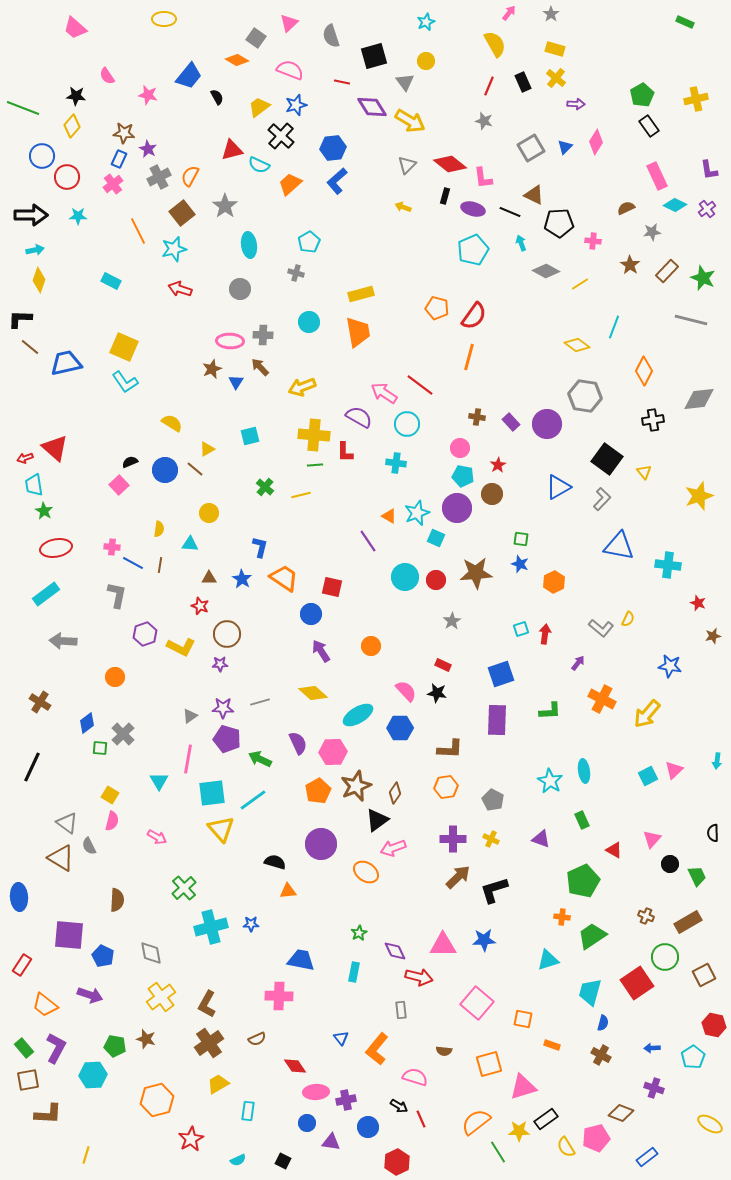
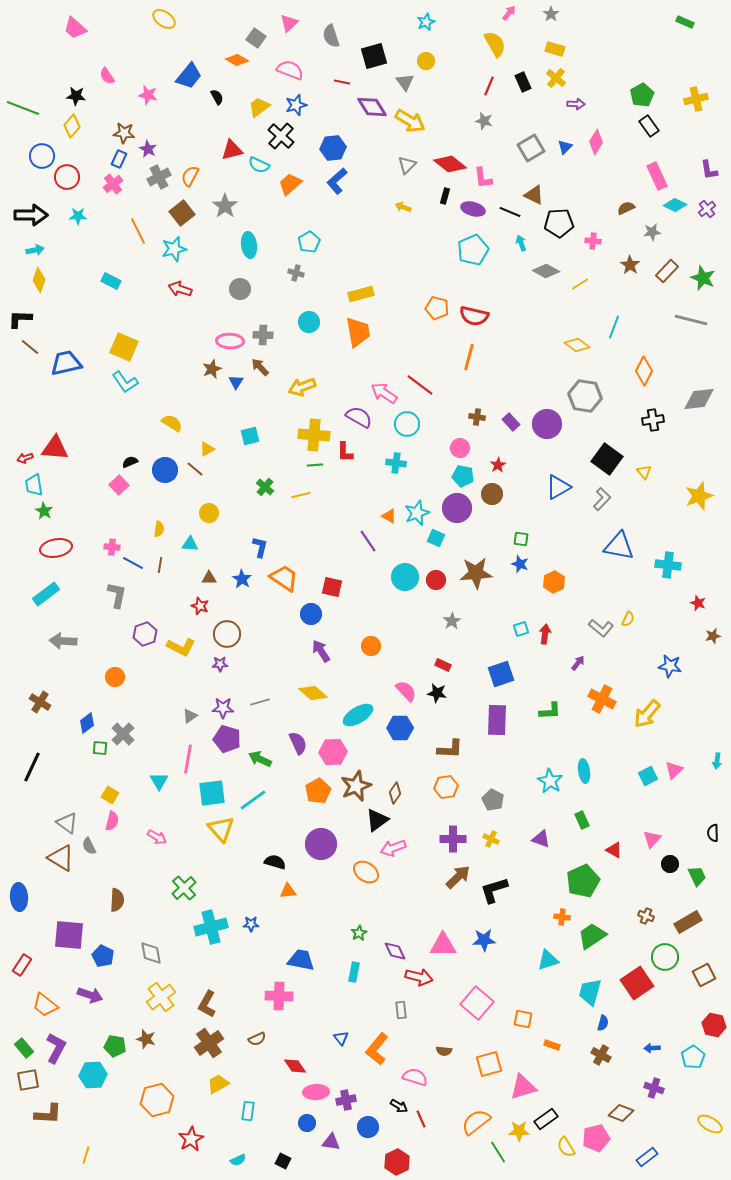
yellow ellipse at (164, 19): rotated 35 degrees clockwise
red semicircle at (474, 316): rotated 68 degrees clockwise
red triangle at (55, 448): rotated 36 degrees counterclockwise
